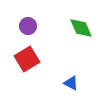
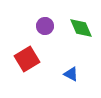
purple circle: moved 17 px right
blue triangle: moved 9 px up
